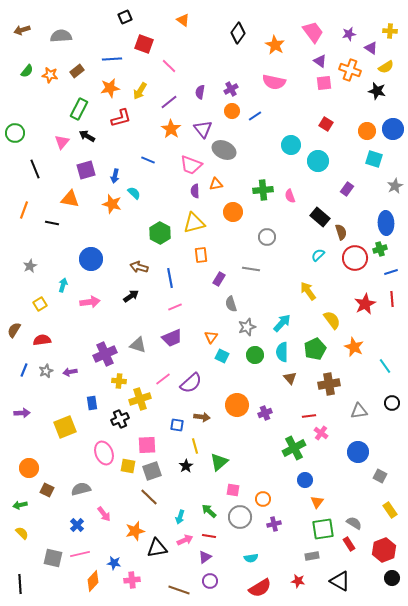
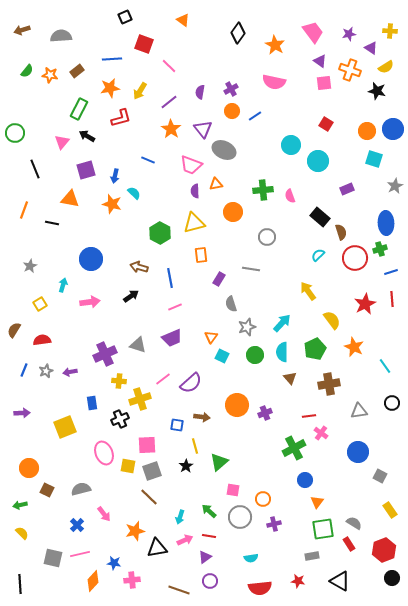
purple rectangle at (347, 189): rotated 32 degrees clockwise
red semicircle at (260, 588): rotated 25 degrees clockwise
